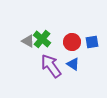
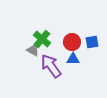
gray triangle: moved 5 px right, 9 px down
blue triangle: moved 5 px up; rotated 32 degrees counterclockwise
